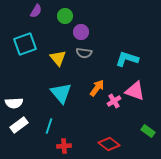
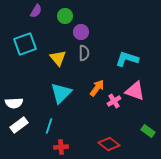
gray semicircle: rotated 98 degrees counterclockwise
cyan triangle: rotated 25 degrees clockwise
red cross: moved 3 px left, 1 px down
